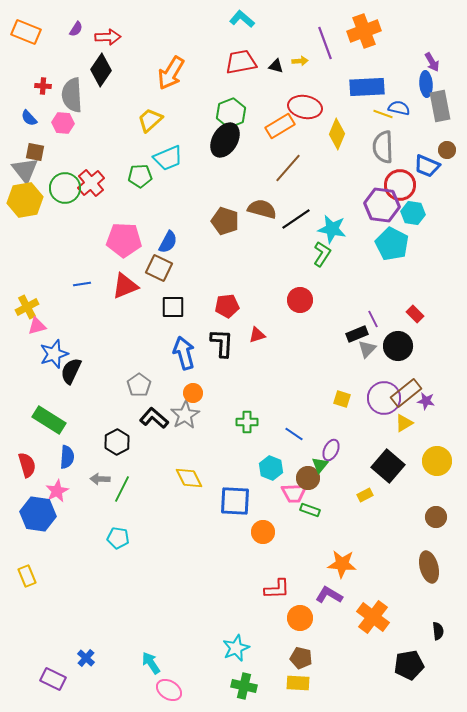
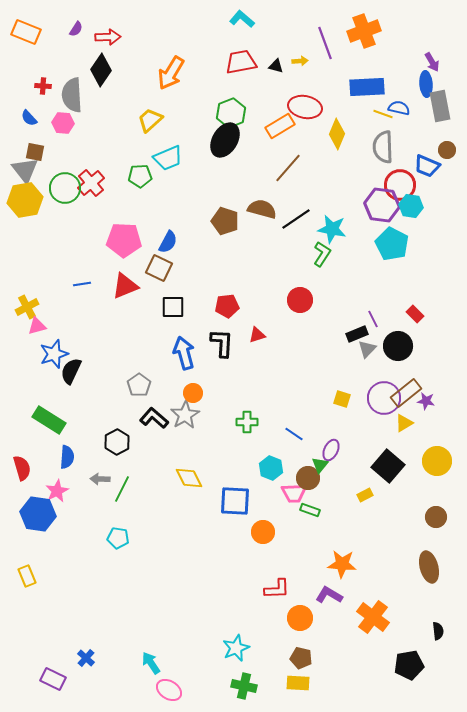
cyan hexagon at (413, 213): moved 2 px left, 7 px up
red semicircle at (27, 465): moved 5 px left, 3 px down
